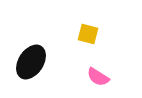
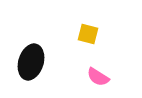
black ellipse: rotated 16 degrees counterclockwise
